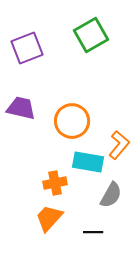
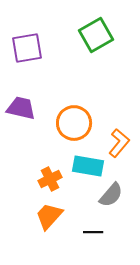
green square: moved 5 px right
purple square: rotated 12 degrees clockwise
orange circle: moved 2 px right, 2 px down
orange L-shape: moved 2 px up
cyan rectangle: moved 4 px down
orange cross: moved 5 px left, 4 px up; rotated 15 degrees counterclockwise
gray semicircle: rotated 12 degrees clockwise
orange trapezoid: moved 2 px up
